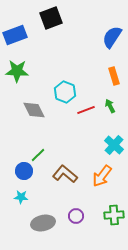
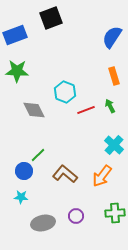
green cross: moved 1 px right, 2 px up
